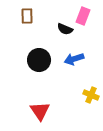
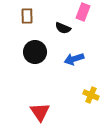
pink rectangle: moved 4 px up
black semicircle: moved 2 px left, 1 px up
black circle: moved 4 px left, 8 px up
red triangle: moved 1 px down
